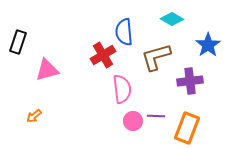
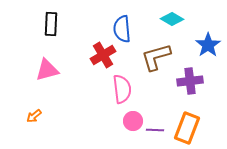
blue semicircle: moved 2 px left, 3 px up
black rectangle: moved 33 px right, 18 px up; rotated 15 degrees counterclockwise
purple line: moved 1 px left, 14 px down
